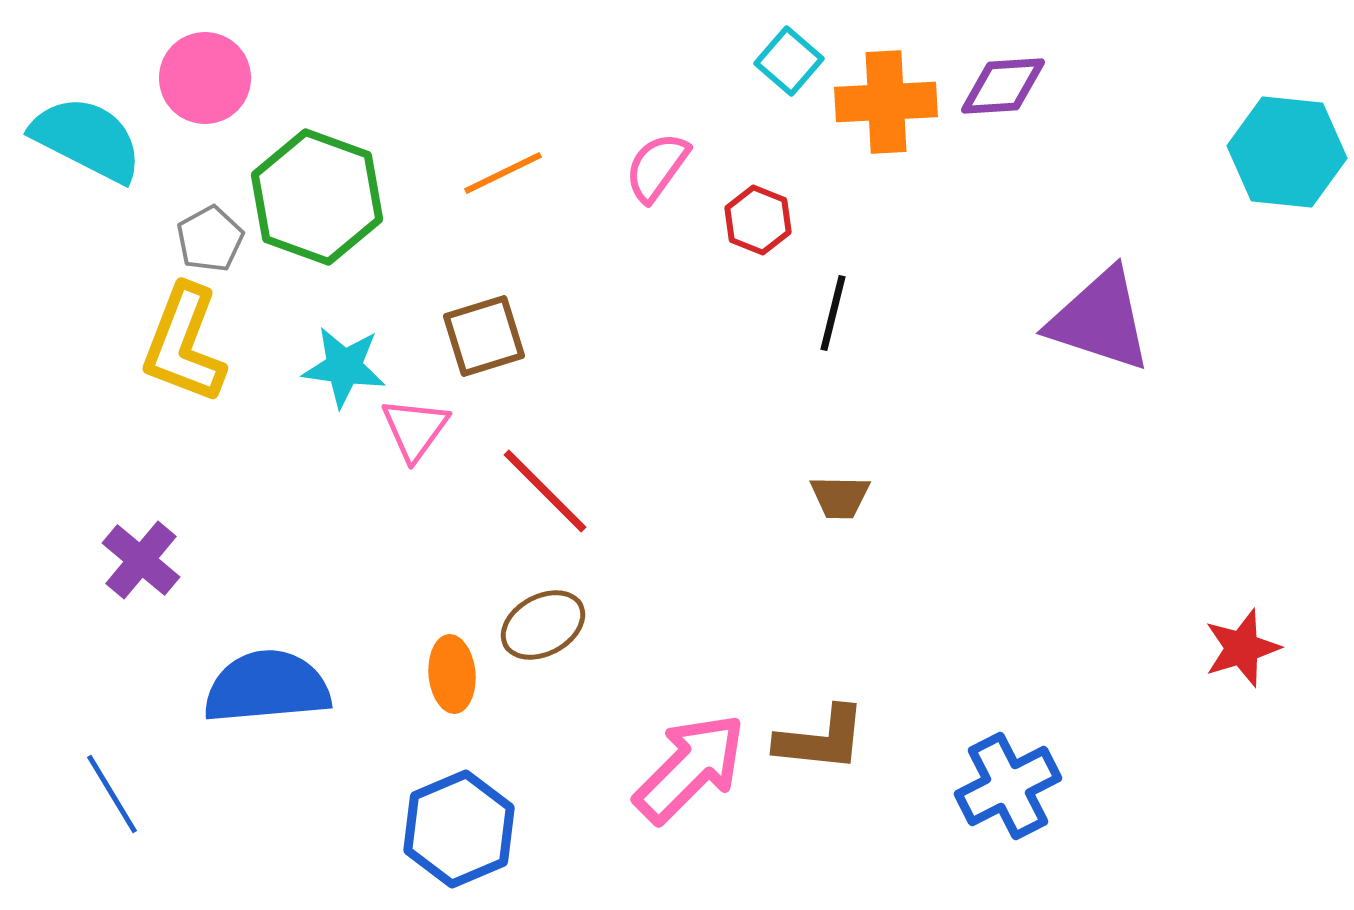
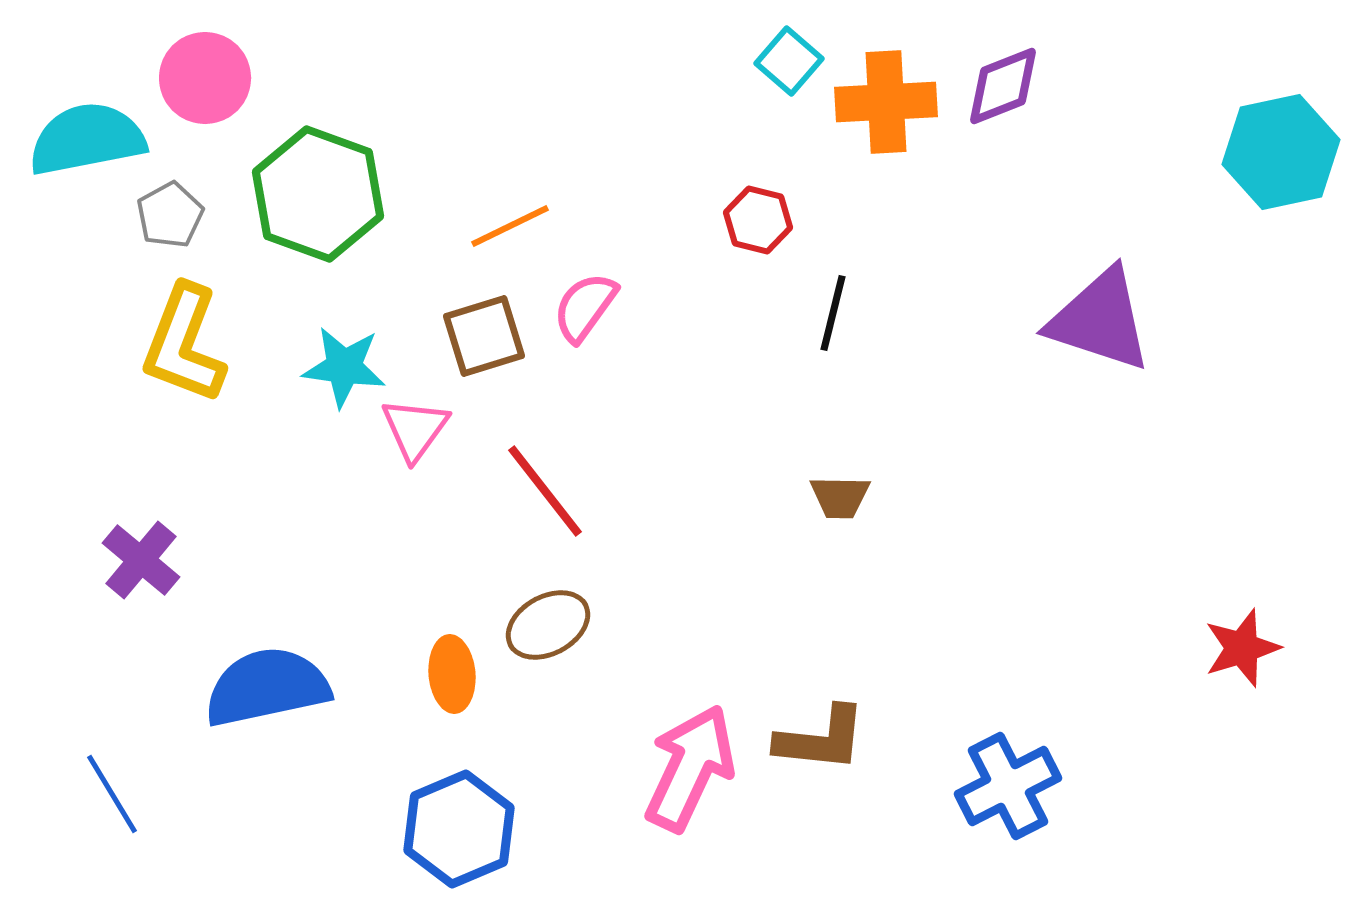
purple diamond: rotated 18 degrees counterclockwise
cyan semicircle: rotated 38 degrees counterclockwise
cyan hexagon: moved 6 px left; rotated 18 degrees counterclockwise
pink semicircle: moved 72 px left, 140 px down
orange line: moved 7 px right, 53 px down
green hexagon: moved 1 px right, 3 px up
red hexagon: rotated 8 degrees counterclockwise
gray pentagon: moved 40 px left, 24 px up
red line: rotated 7 degrees clockwise
brown ellipse: moved 5 px right
blue semicircle: rotated 7 degrees counterclockwise
pink arrow: rotated 20 degrees counterclockwise
